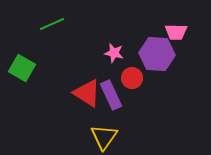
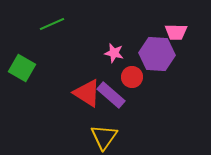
red circle: moved 1 px up
purple rectangle: rotated 24 degrees counterclockwise
